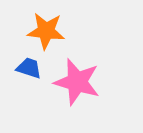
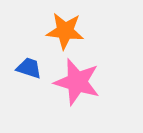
orange star: moved 19 px right
